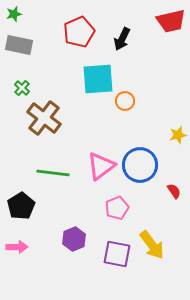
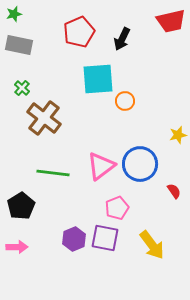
blue circle: moved 1 px up
purple square: moved 12 px left, 16 px up
